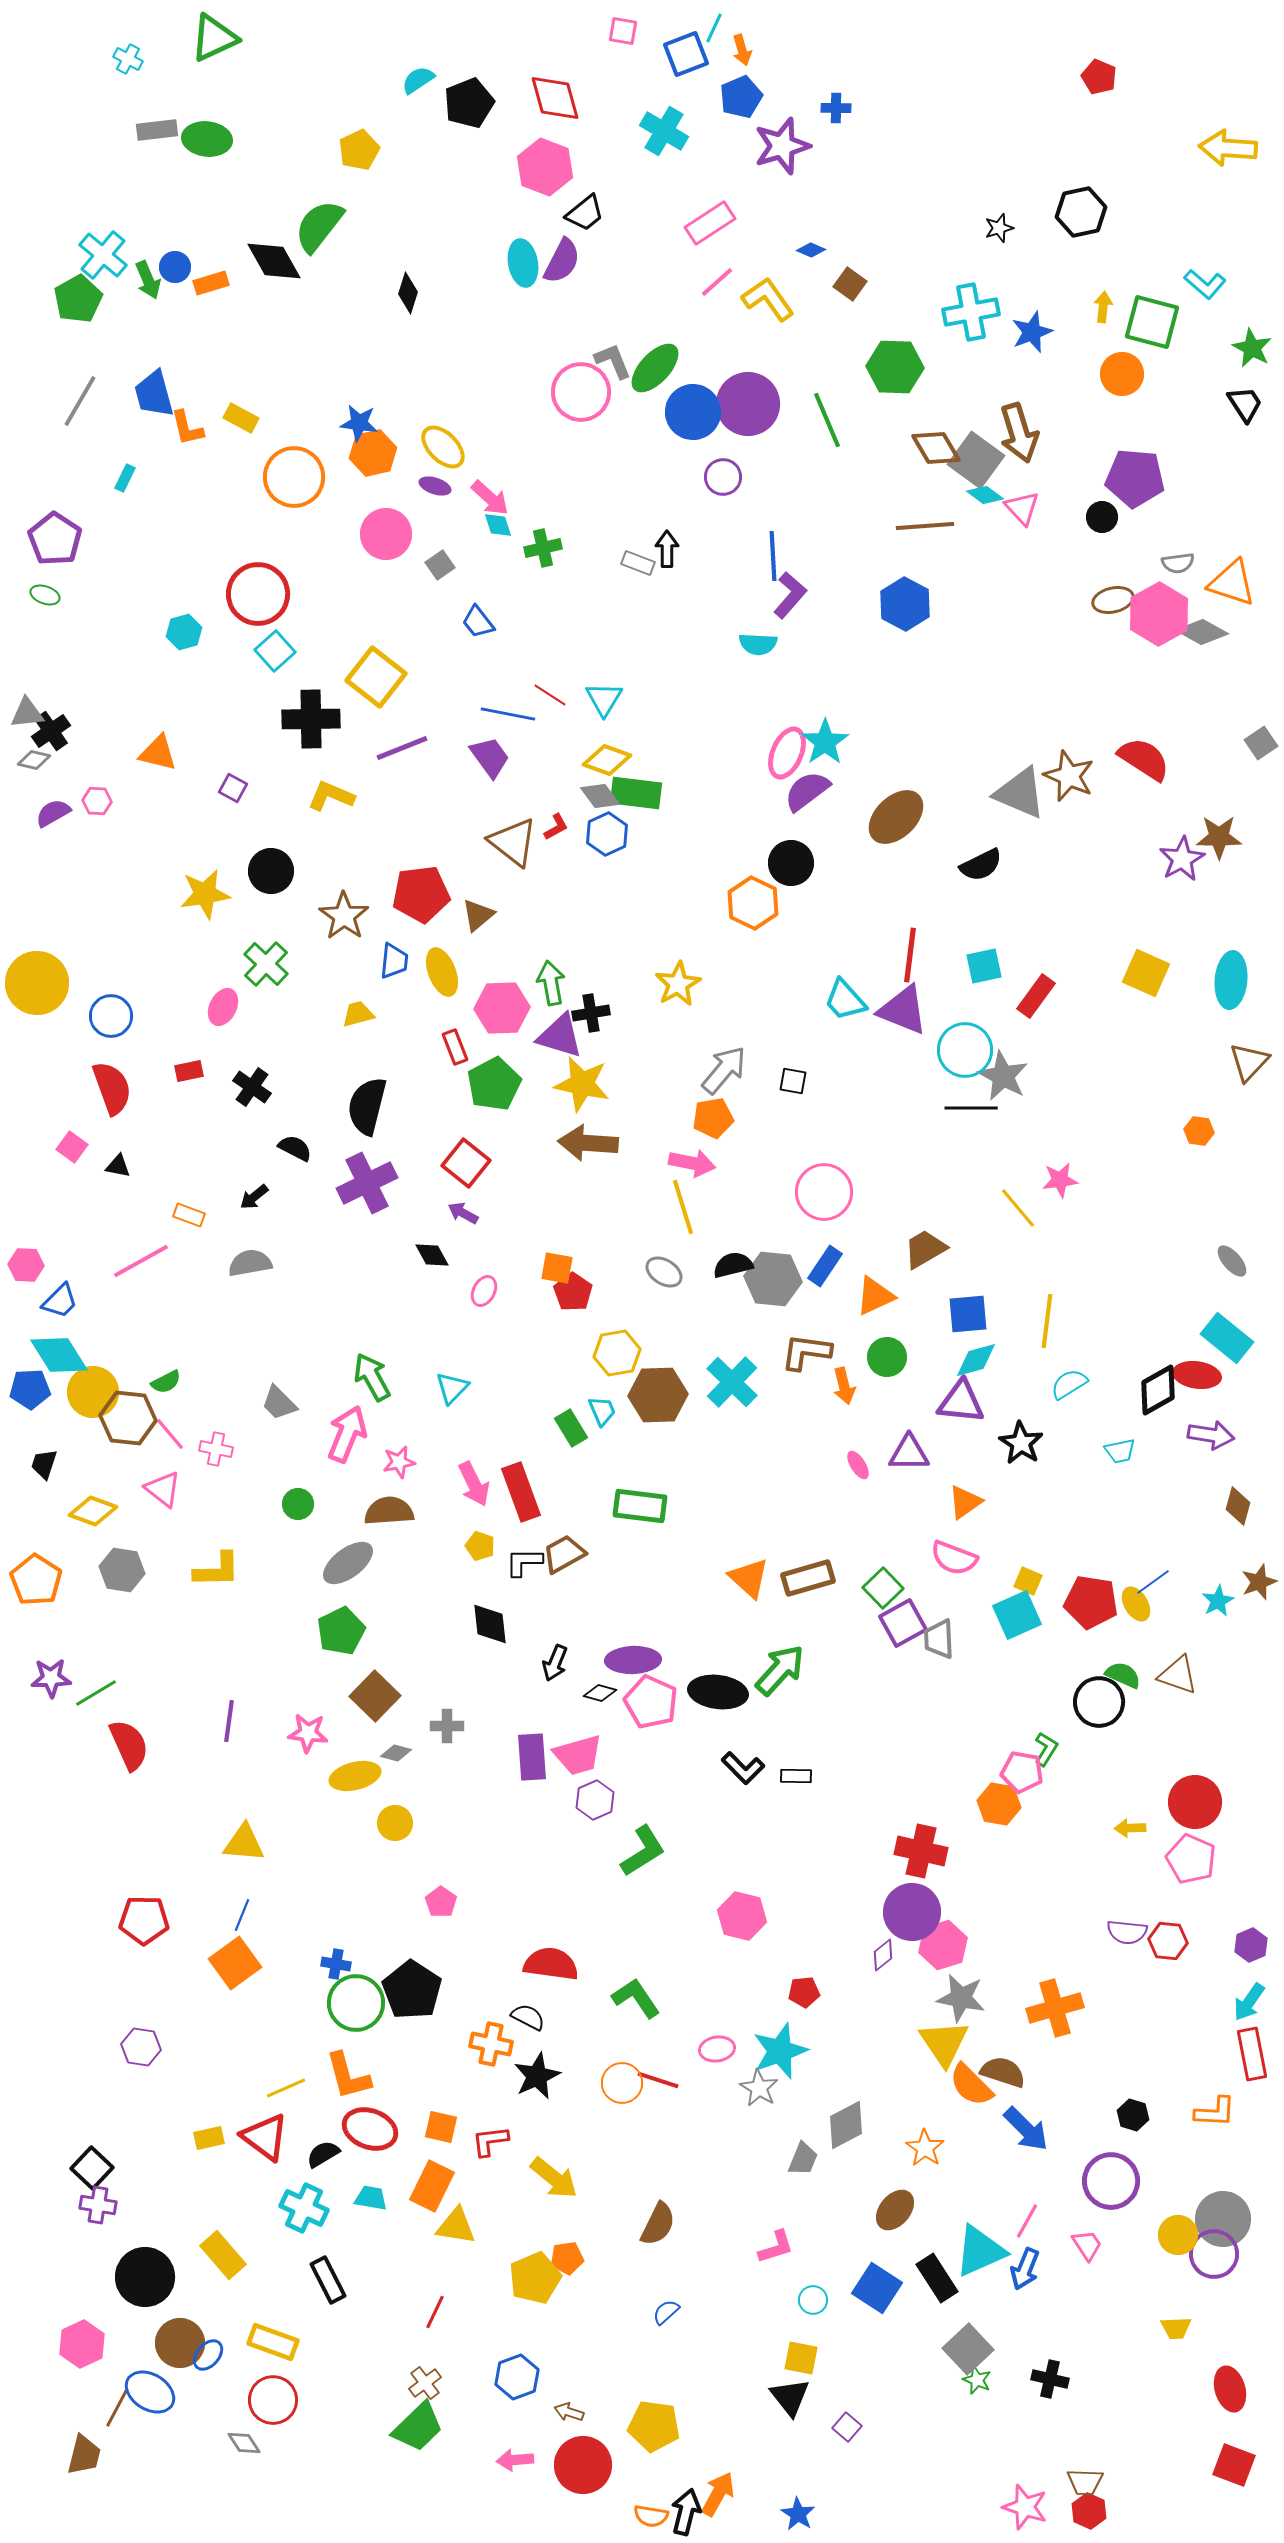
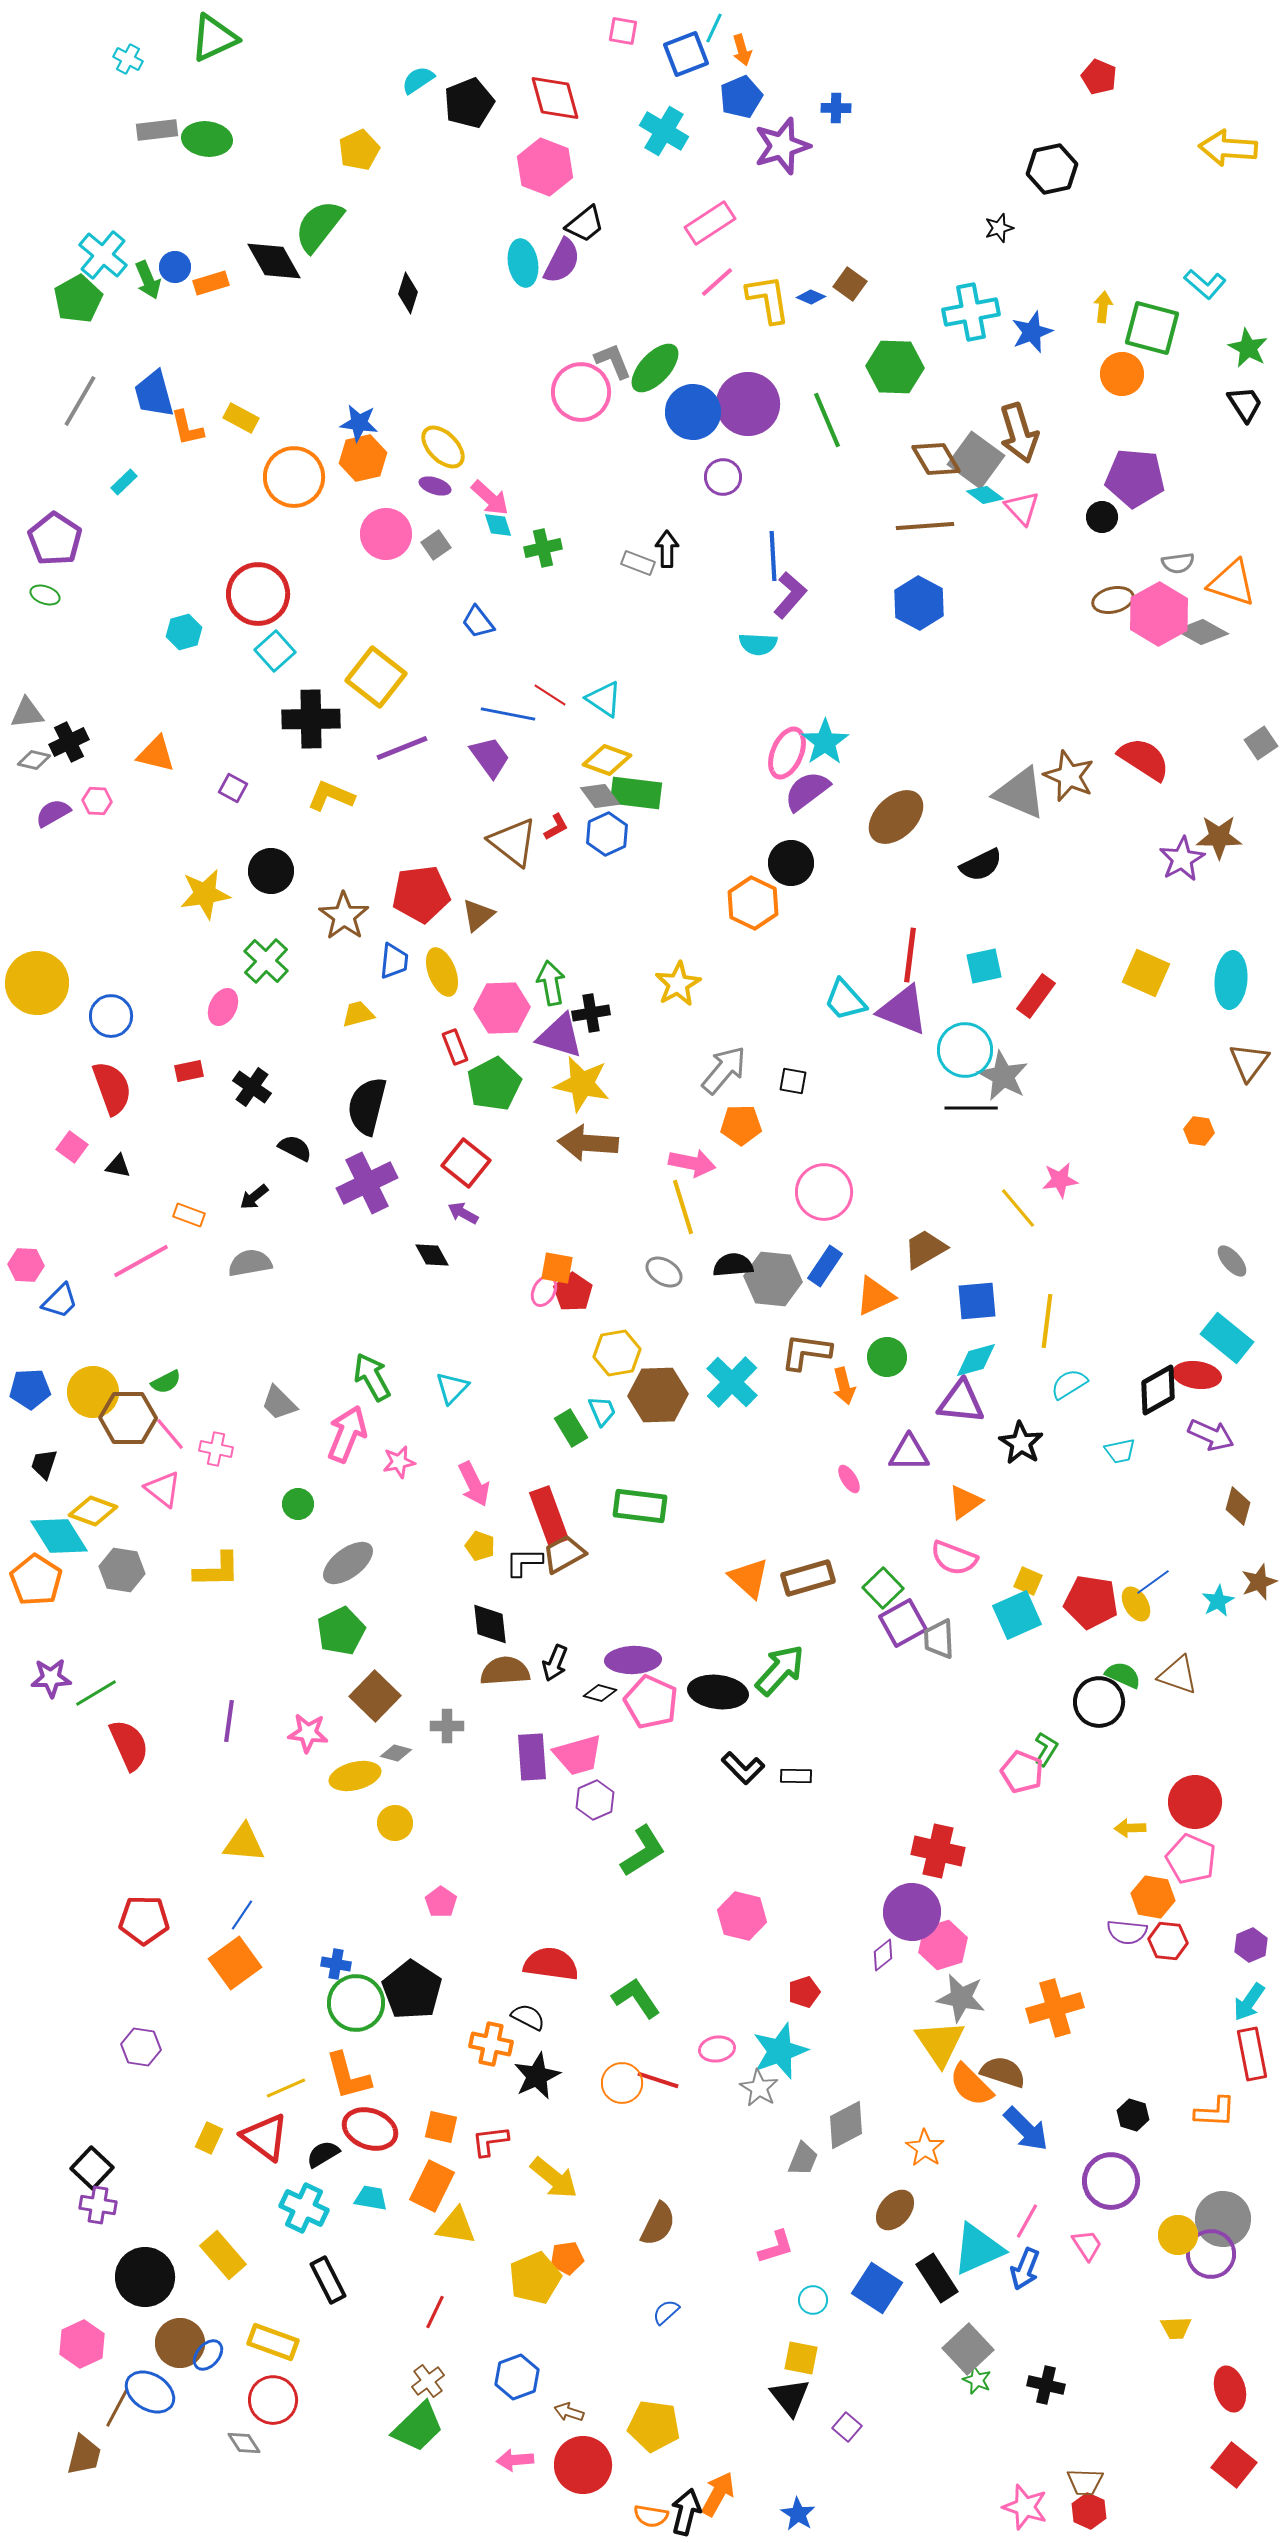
black hexagon at (1081, 212): moved 29 px left, 43 px up
black trapezoid at (585, 213): moved 11 px down
blue diamond at (811, 250): moved 47 px down
yellow L-shape at (768, 299): rotated 26 degrees clockwise
green square at (1152, 322): moved 6 px down
green star at (1252, 348): moved 4 px left
brown diamond at (936, 448): moved 11 px down
orange hexagon at (373, 453): moved 10 px left, 5 px down
cyan rectangle at (125, 478): moved 1 px left, 4 px down; rotated 20 degrees clockwise
gray square at (440, 565): moved 4 px left, 20 px up
blue hexagon at (905, 604): moved 14 px right, 1 px up
cyan triangle at (604, 699): rotated 27 degrees counterclockwise
black cross at (51, 731): moved 18 px right, 11 px down; rotated 9 degrees clockwise
orange triangle at (158, 753): moved 2 px left, 1 px down
green cross at (266, 964): moved 3 px up
brown triangle at (1249, 1062): rotated 6 degrees counterclockwise
orange pentagon at (713, 1118): moved 28 px right, 7 px down; rotated 9 degrees clockwise
black semicircle at (733, 1265): rotated 9 degrees clockwise
pink ellipse at (484, 1291): moved 60 px right
blue square at (968, 1314): moved 9 px right, 13 px up
cyan diamond at (59, 1355): moved 181 px down
brown hexagon at (128, 1418): rotated 6 degrees counterclockwise
purple arrow at (1211, 1435): rotated 15 degrees clockwise
pink ellipse at (858, 1465): moved 9 px left, 14 px down
red rectangle at (521, 1492): moved 28 px right, 24 px down
brown semicircle at (389, 1511): moved 116 px right, 160 px down
pink pentagon at (1022, 1772): rotated 12 degrees clockwise
orange hexagon at (999, 1804): moved 154 px right, 93 px down
red cross at (921, 1851): moved 17 px right
blue line at (242, 1915): rotated 12 degrees clockwise
red pentagon at (804, 1992): rotated 12 degrees counterclockwise
yellow triangle at (944, 2043): moved 4 px left
yellow rectangle at (209, 2138): rotated 52 degrees counterclockwise
cyan triangle at (980, 2251): moved 2 px left, 2 px up
purple circle at (1214, 2254): moved 3 px left
black cross at (1050, 2379): moved 4 px left, 6 px down
brown cross at (425, 2383): moved 3 px right, 2 px up
red square at (1234, 2465): rotated 18 degrees clockwise
